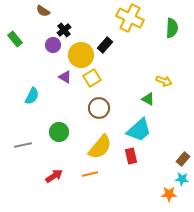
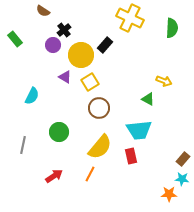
yellow square: moved 2 px left, 4 px down
cyan trapezoid: rotated 36 degrees clockwise
gray line: rotated 66 degrees counterclockwise
orange line: rotated 49 degrees counterclockwise
